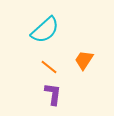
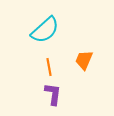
orange trapezoid: rotated 10 degrees counterclockwise
orange line: rotated 42 degrees clockwise
